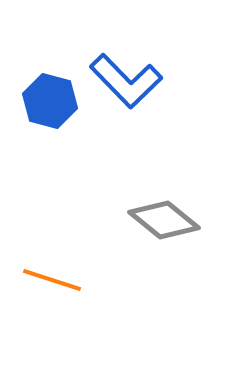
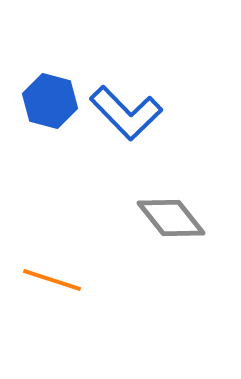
blue L-shape: moved 32 px down
gray diamond: moved 7 px right, 2 px up; rotated 12 degrees clockwise
